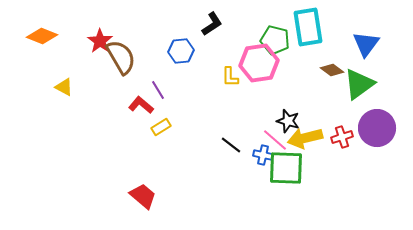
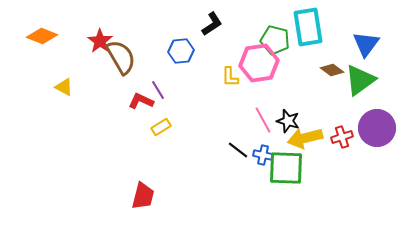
green triangle: moved 1 px right, 4 px up
red L-shape: moved 4 px up; rotated 15 degrees counterclockwise
pink line: moved 12 px left, 20 px up; rotated 20 degrees clockwise
black line: moved 7 px right, 5 px down
red trapezoid: rotated 64 degrees clockwise
